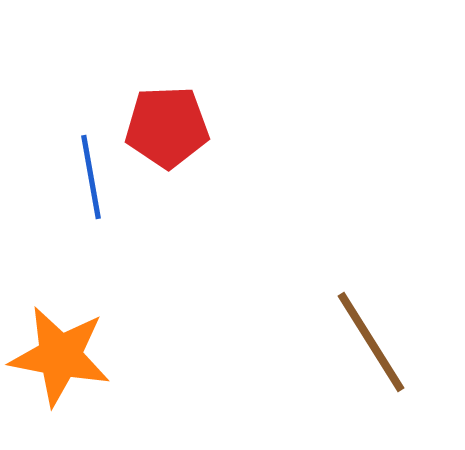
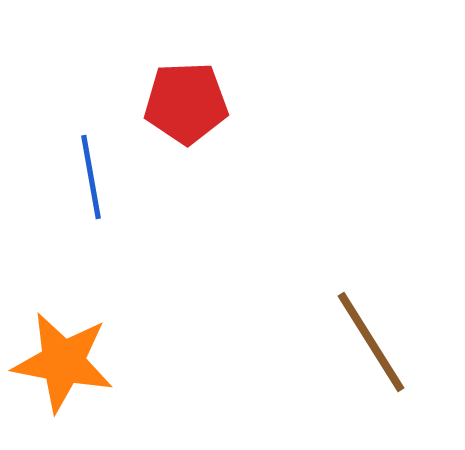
red pentagon: moved 19 px right, 24 px up
orange star: moved 3 px right, 6 px down
